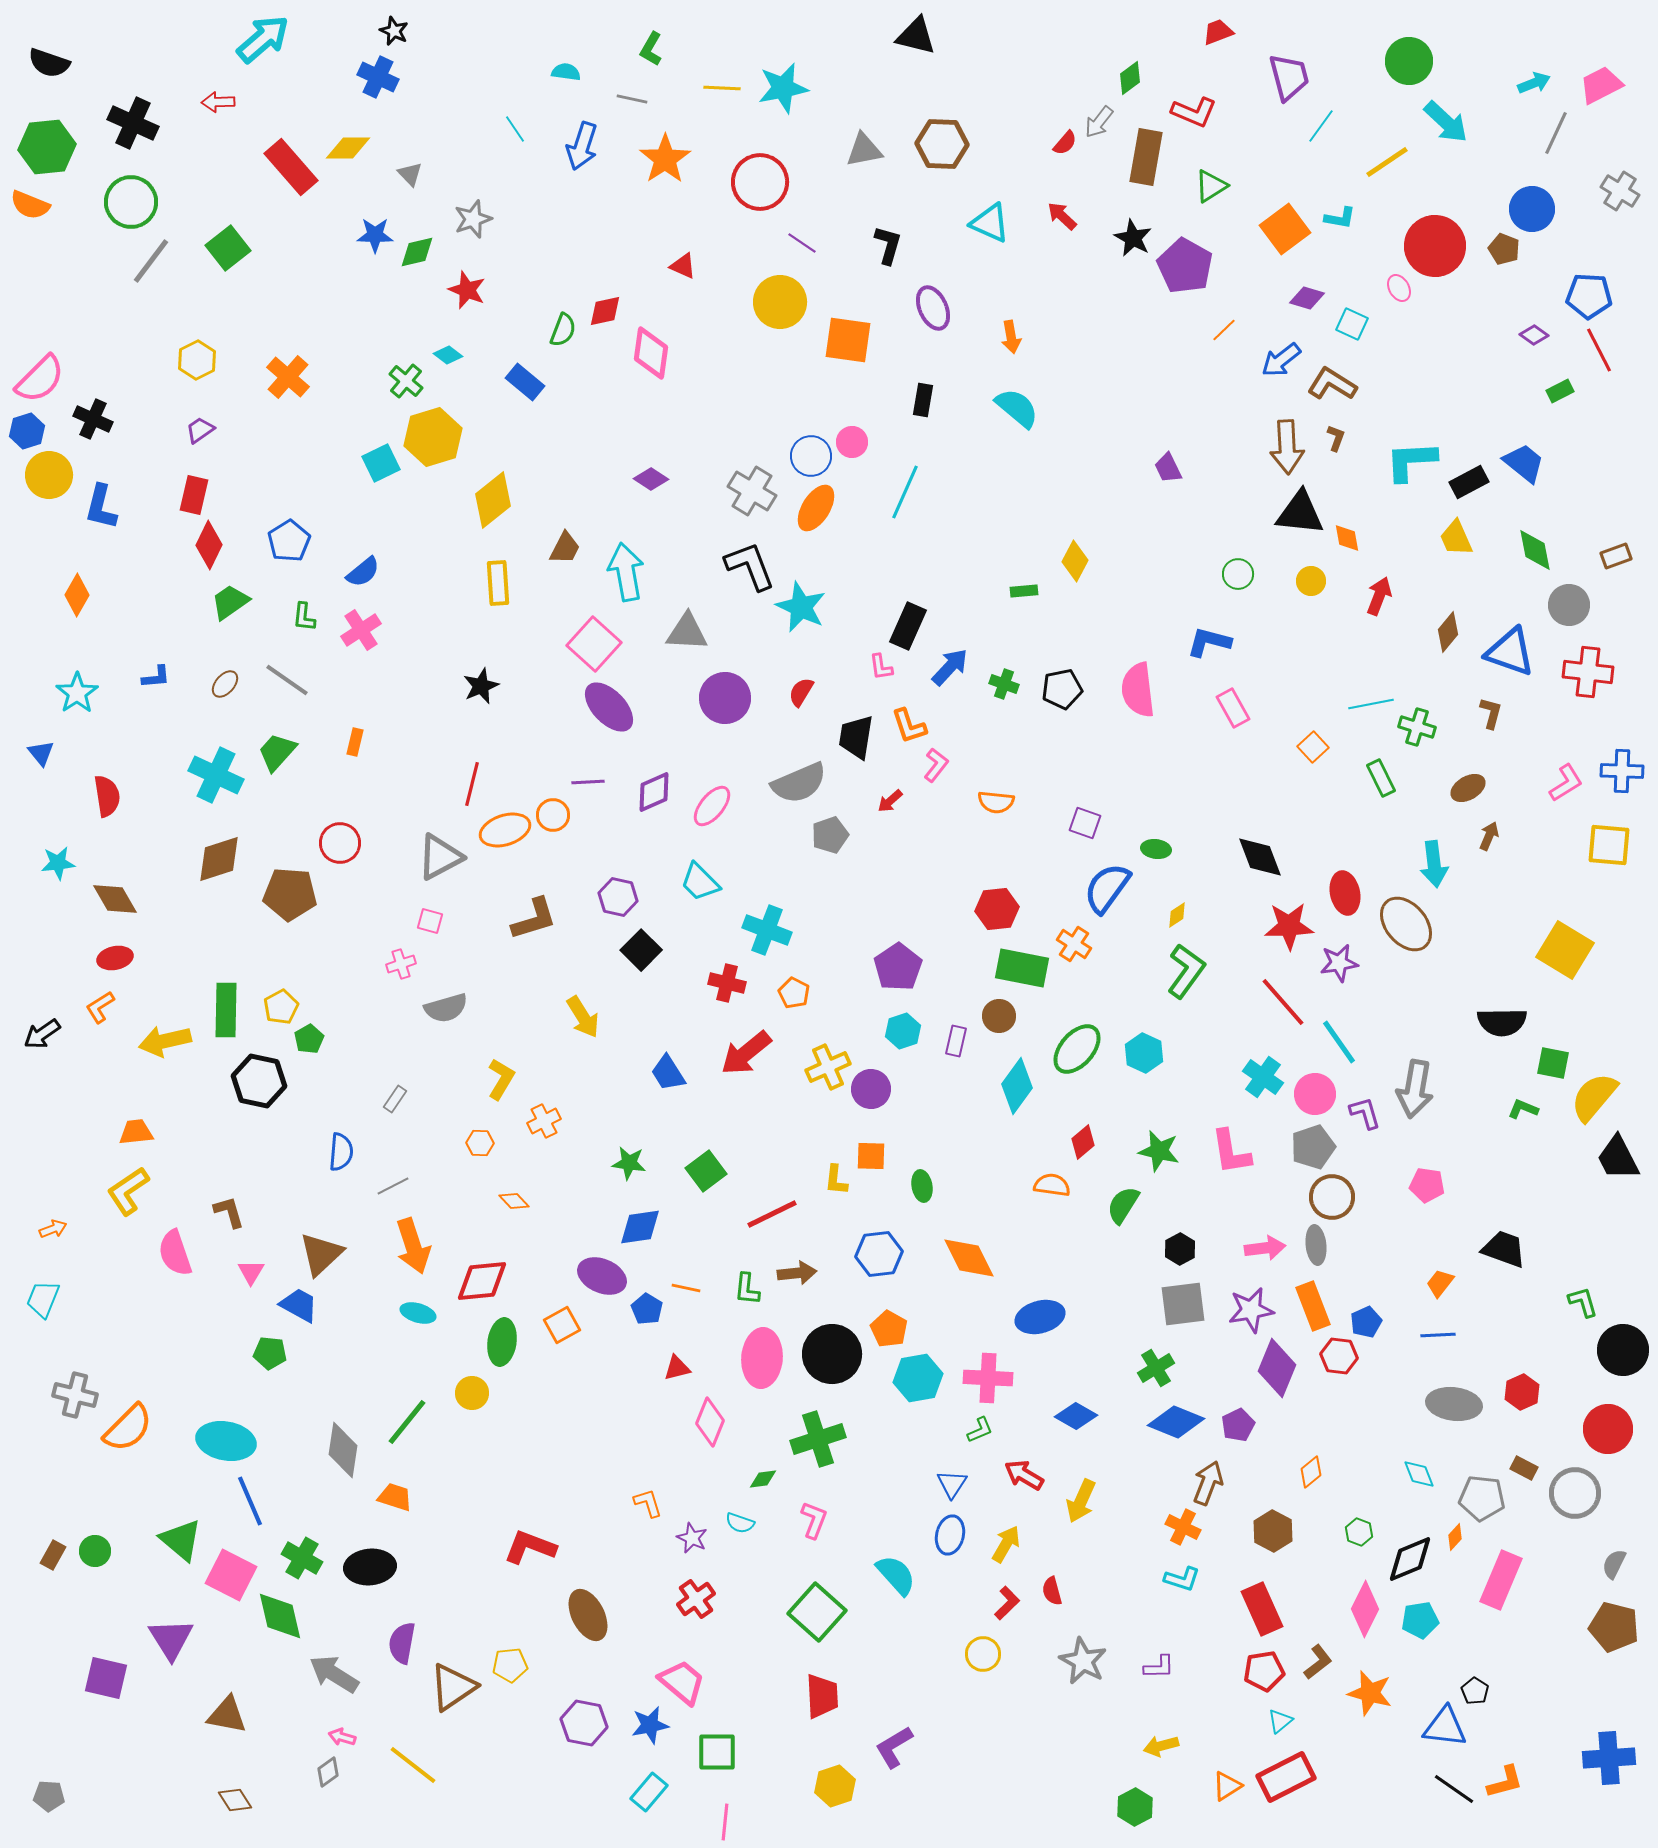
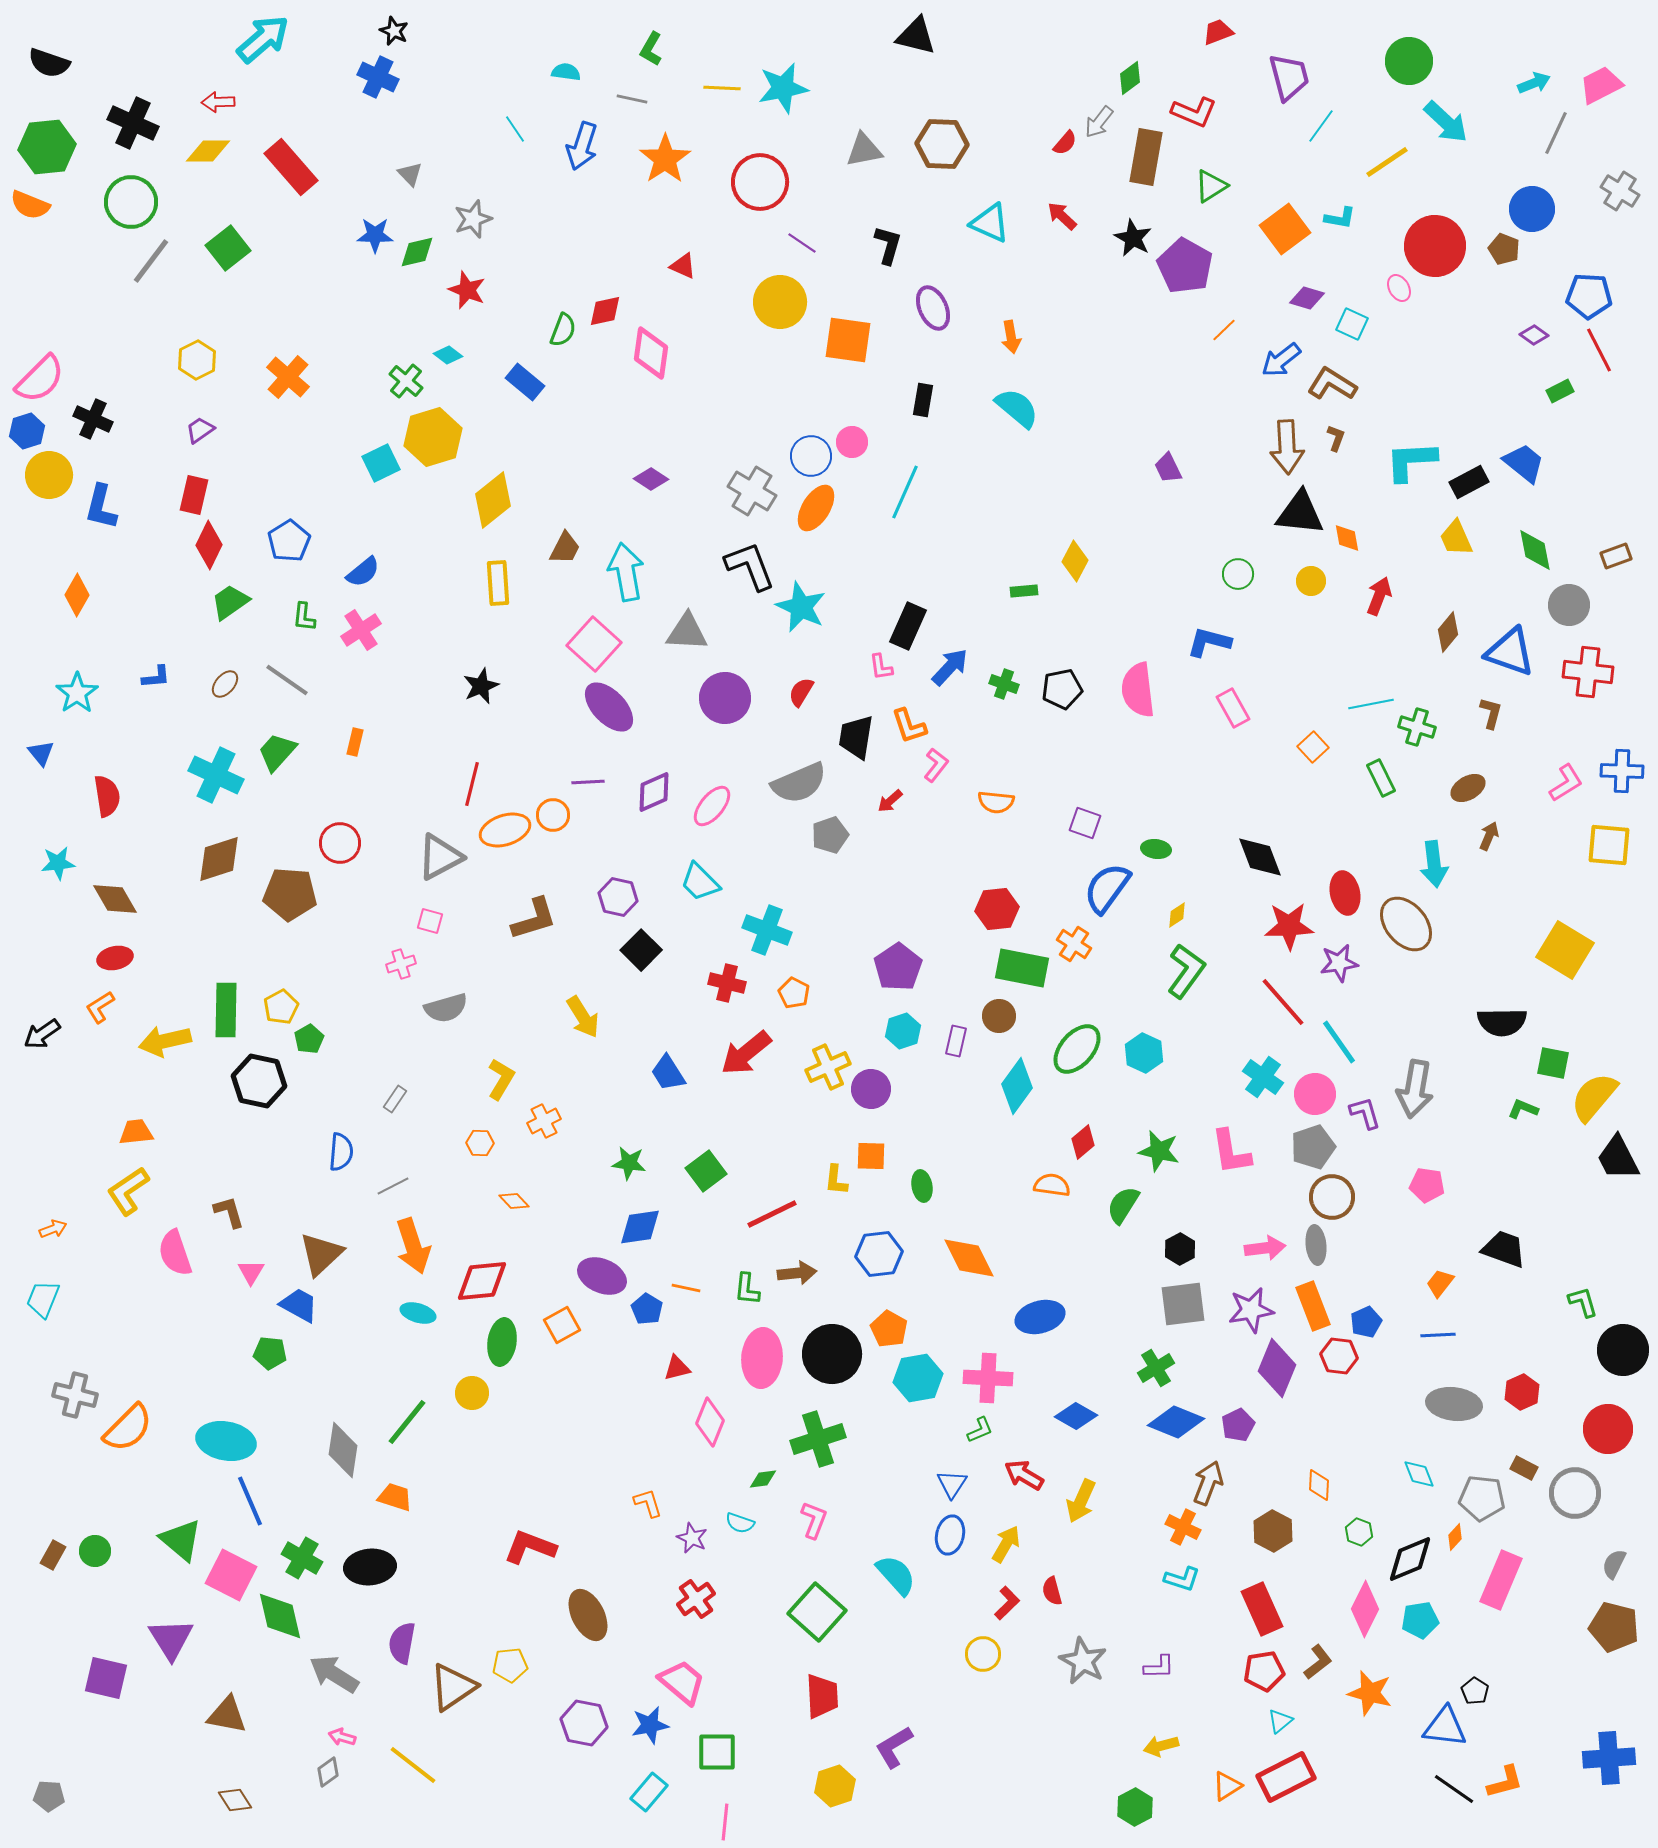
yellow diamond at (348, 148): moved 140 px left, 3 px down
orange diamond at (1311, 1472): moved 8 px right, 13 px down; rotated 48 degrees counterclockwise
